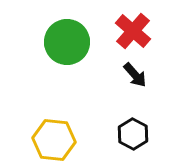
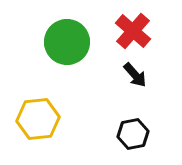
black hexagon: rotated 20 degrees clockwise
yellow hexagon: moved 16 px left, 21 px up; rotated 12 degrees counterclockwise
